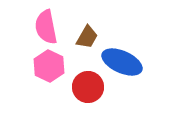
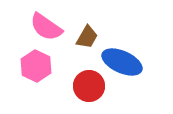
pink semicircle: rotated 44 degrees counterclockwise
pink hexagon: moved 13 px left
red circle: moved 1 px right, 1 px up
